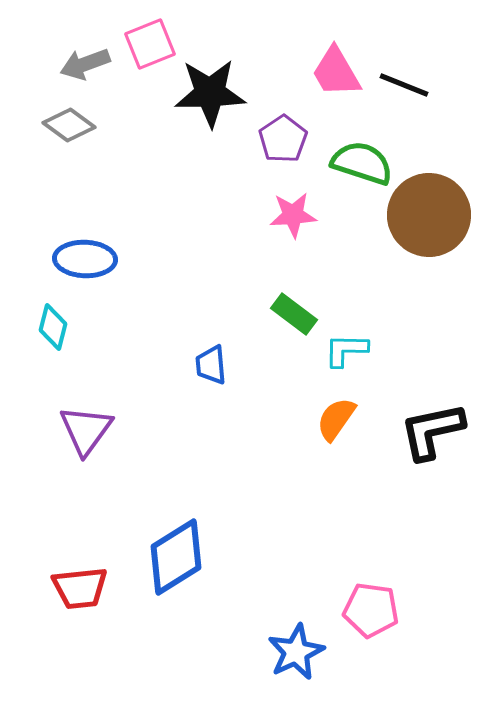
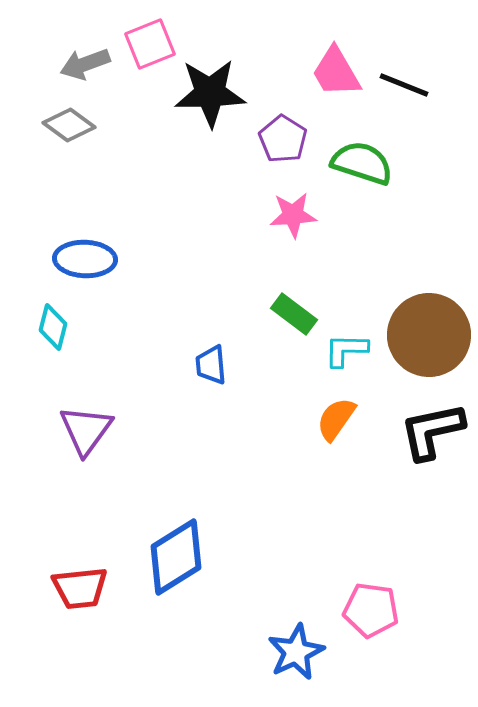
purple pentagon: rotated 6 degrees counterclockwise
brown circle: moved 120 px down
